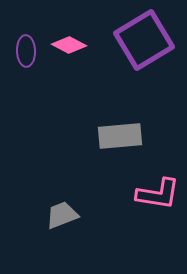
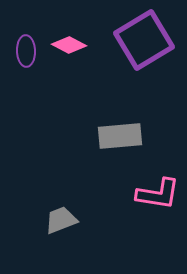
gray trapezoid: moved 1 px left, 5 px down
